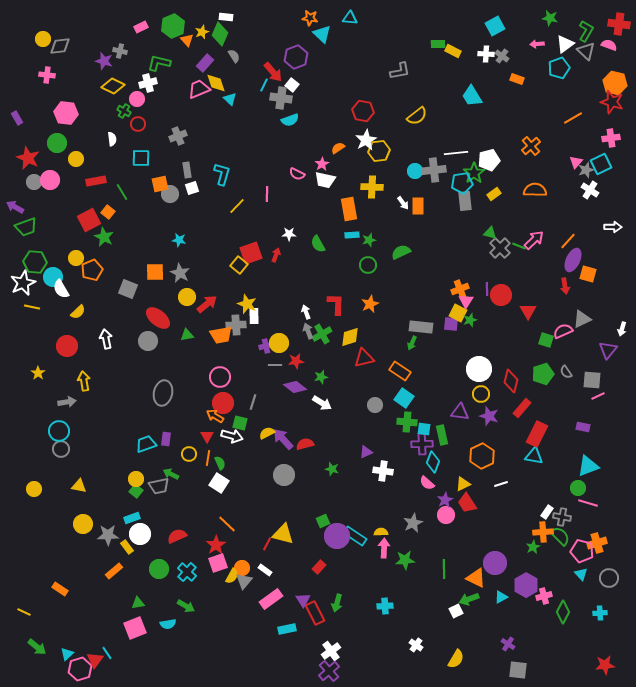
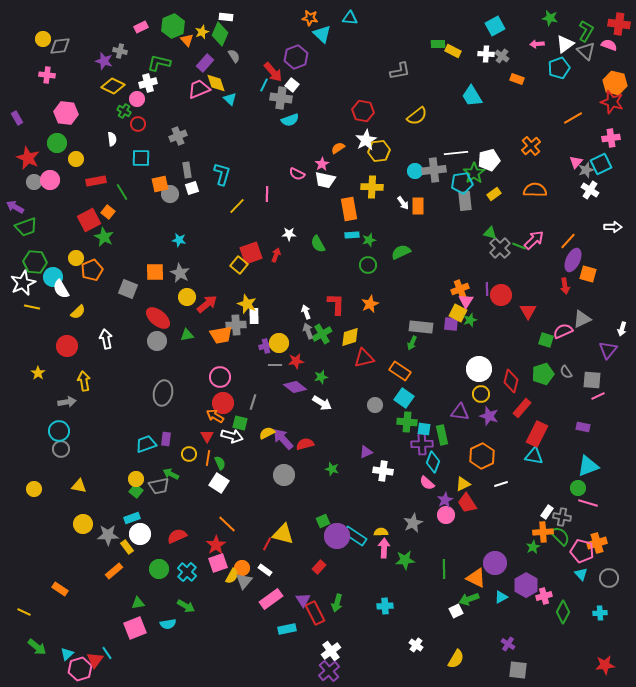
gray circle at (148, 341): moved 9 px right
